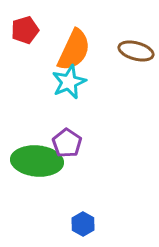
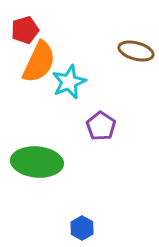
orange semicircle: moved 35 px left, 12 px down
purple pentagon: moved 34 px right, 17 px up
green ellipse: moved 1 px down
blue hexagon: moved 1 px left, 4 px down
